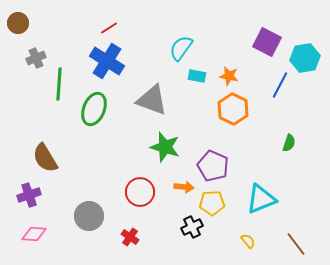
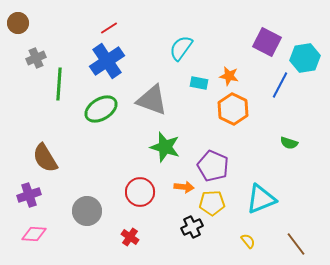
blue cross: rotated 24 degrees clockwise
cyan rectangle: moved 2 px right, 7 px down
green ellipse: moved 7 px right; rotated 36 degrees clockwise
green semicircle: rotated 90 degrees clockwise
gray circle: moved 2 px left, 5 px up
